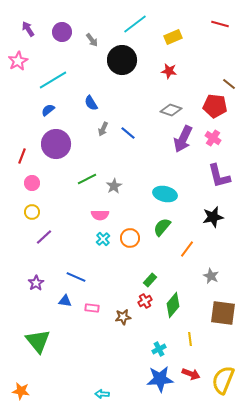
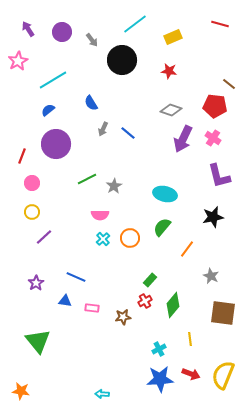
yellow semicircle at (223, 380): moved 5 px up
